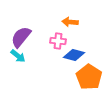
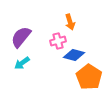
orange arrow: rotated 112 degrees counterclockwise
pink cross: rotated 21 degrees counterclockwise
cyan arrow: moved 4 px right, 7 px down; rotated 105 degrees clockwise
